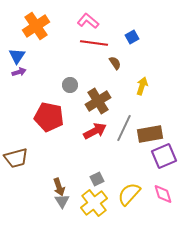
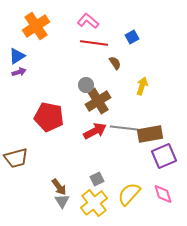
blue triangle: rotated 24 degrees clockwise
gray circle: moved 16 px right
gray line: rotated 72 degrees clockwise
brown arrow: rotated 18 degrees counterclockwise
